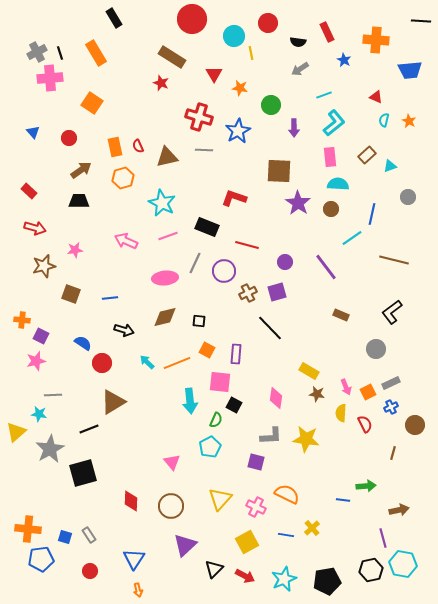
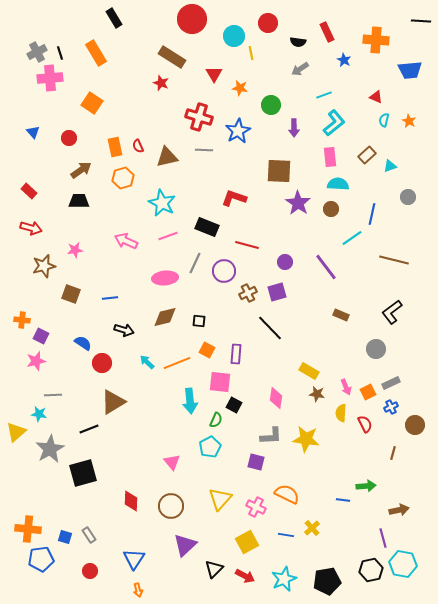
red arrow at (35, 228): moved 4 px left
